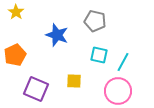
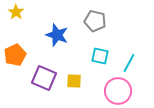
cyan square: moved 1 px right, 1 px down
cyan line: moved 6 px right, 1 px down
purple square: moved 8 px right, 11 px up
